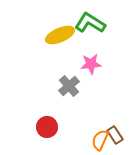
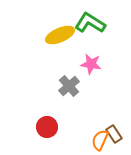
pink star: rotated 15 degrees clockwise
brown rectangle: moved 1 px left, 1 px up
